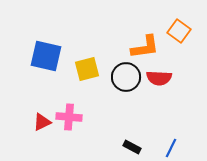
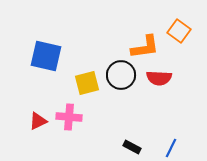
yellow square: moved 14 px down
black circle: moved 5 px left, 2 px up
red triangle: moved 4 px left, 1 px up
